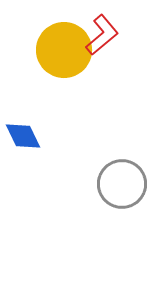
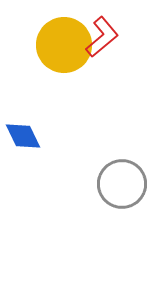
red L-shape: moved 2 px down
yellow circle: moved 5 px up
